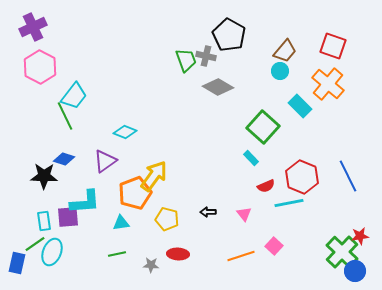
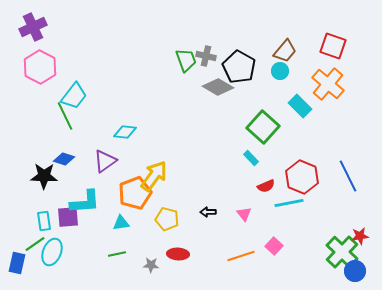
black pentagon at (229, 35): moved 10 px right, 32 px down
cyan diamond at (125, 132): rotated 15 degrees counterclockwise
